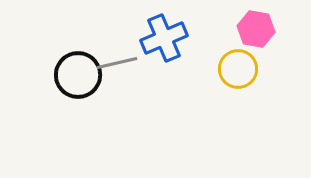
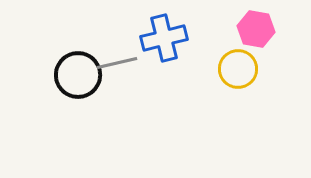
blue cross: rotated 9 degrees clockwise
